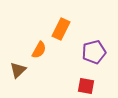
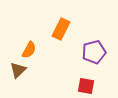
orange semicircle: moved 10 px left
